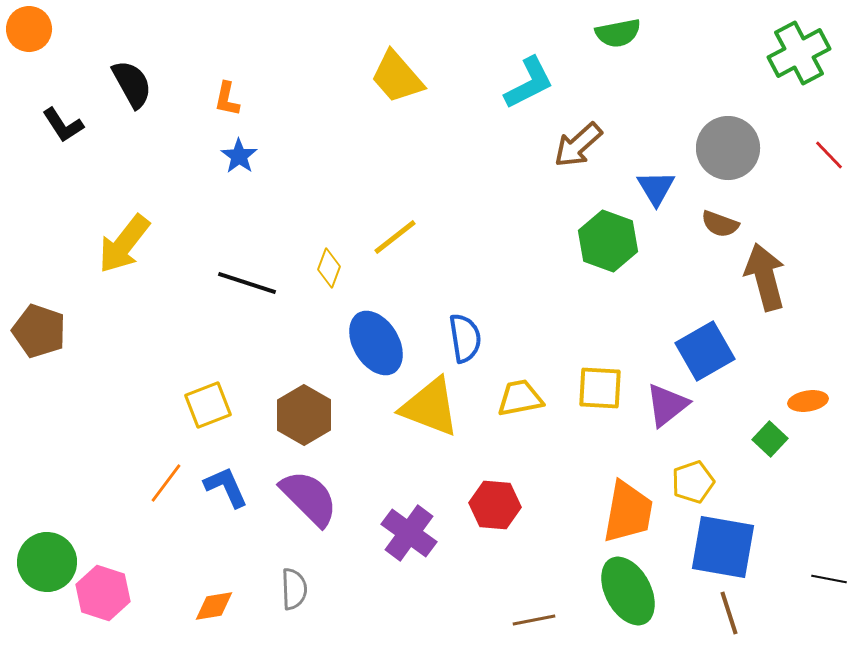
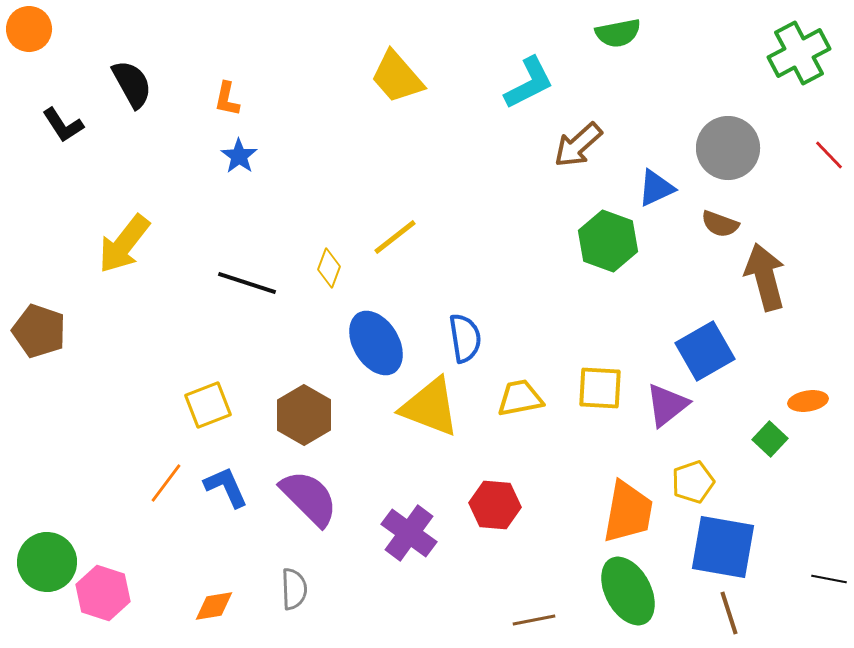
blue triangle at (656, 188): rotated 36 degrees clockwise
